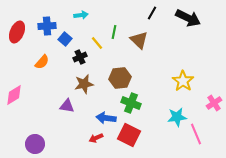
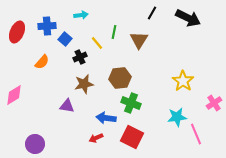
brown triangle: rotated 18 degrees clockwise
red square: moved 3 px right, 2 px down
